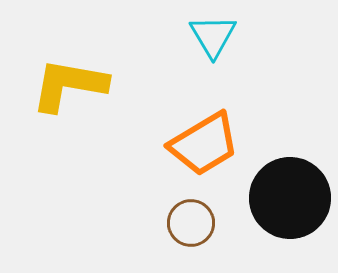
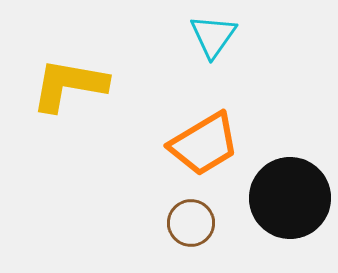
cyan triangle: rotated 6 degrees clockwise
